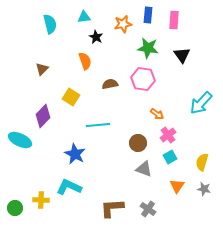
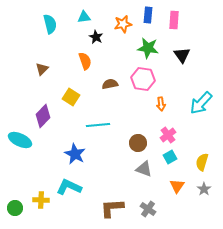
orange arrow: moved 4 px right, 10 px up; rotated 48 degrees clockwise
gray star: rotated 24 degrees clockwise
